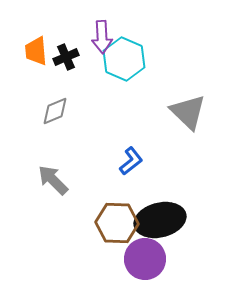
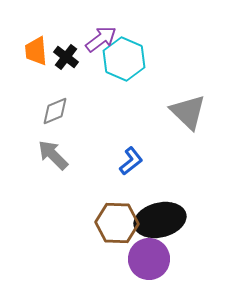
purple arrow: moved 1 px left, 2 px down; rotated 124 degrees counterclockwise
black cross: rotated 30 degrees counterclockwise
gray arrow: moved 25 px up
purple circle: moved 4 px right
